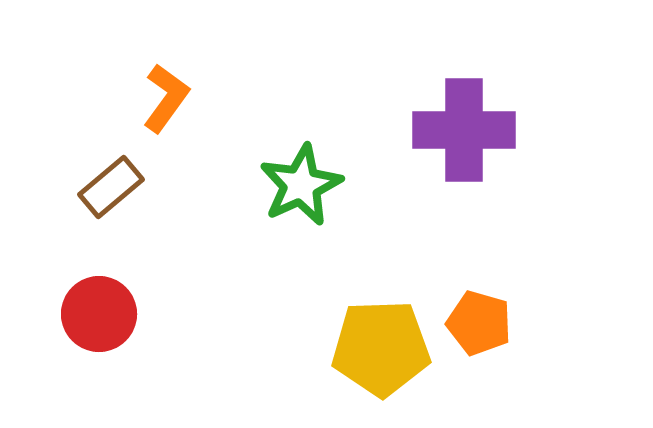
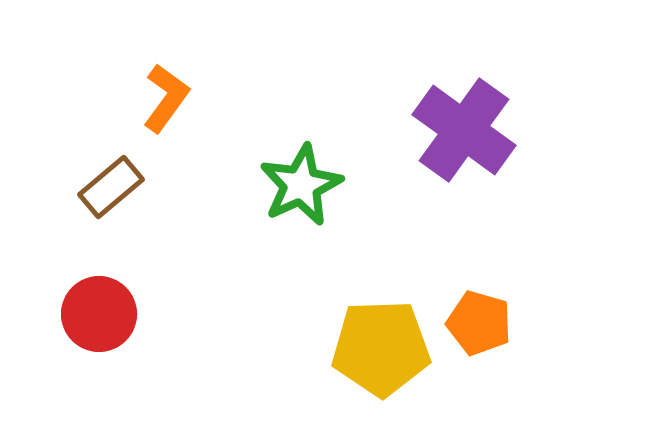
purple cross: rotated 36 degrees clockwise
